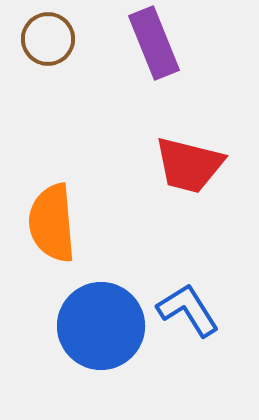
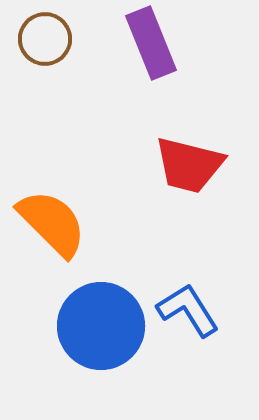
brown circle: moved 3 px left
purple rectangle: moved 3 px left
orange semicircle: rotated 140 degrees clockwise
